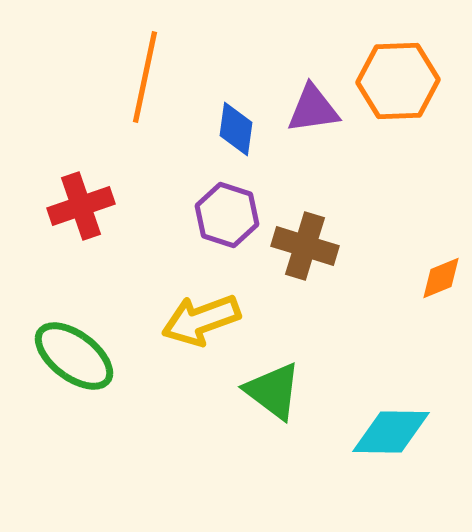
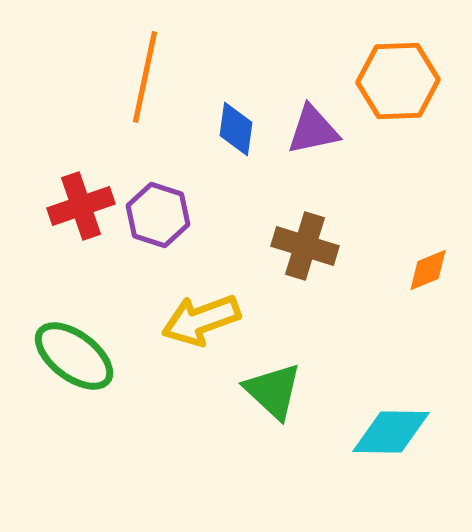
purple triangle: moved 21 px down; rotated 4 degrees counterclockwise
purple hexagon: moved 69 px left
orange diamond: moved 13 px left, 8 px up
green triangle: rotated 6 degrees clockwise
